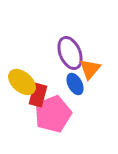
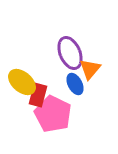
pink pentagon: rotated 24 degrees counterclockwise
